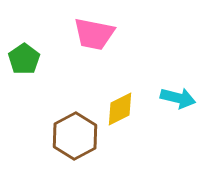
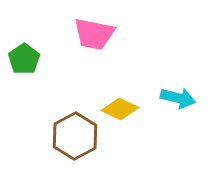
yellow diamond: rotated 51 degrees clockwise
